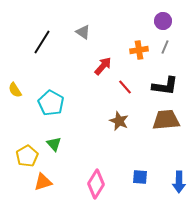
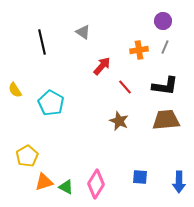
black line: rotated 45 degrees counterclockwise
red arrow: moved 1 px left
green triangle: moved 12 px right, 43 px down; rotated 21 degrees counterclockwise
orange triangle: moved 1 px right
